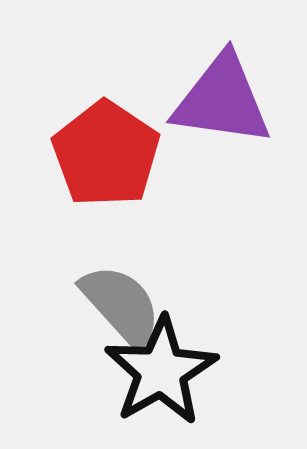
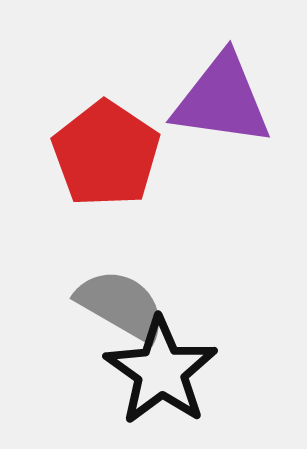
gray semicircle: rotated 18 degrees counterclockwise
black star: rotated 7 degrees counterclockwise
